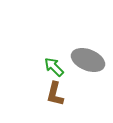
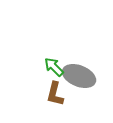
gray ellipse: moved 9 px left, 16 px down
